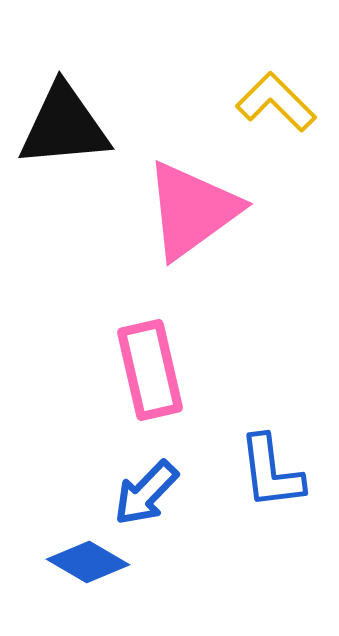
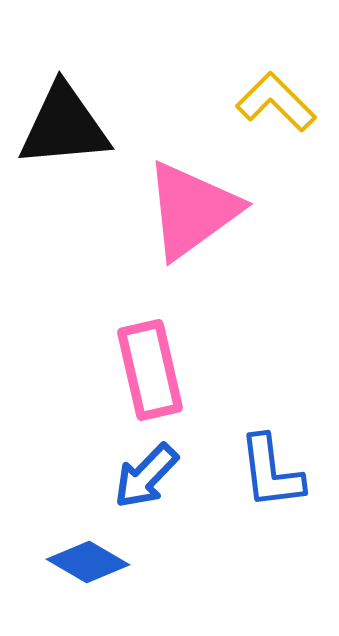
blue arrow: moved 17 px up
